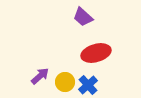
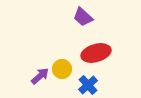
yellow circle: moved 3 px left, 13 px up
